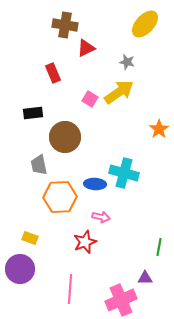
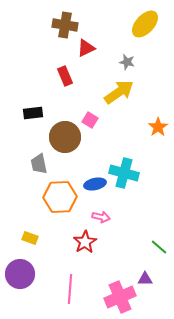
red rectangle: moved 12 px right, 3 px down
pink square: moved 21 px down
orange star: moved 1 px left, 2 px up
gray trapezoid: moved 1 px up
blue ellipse: rotated 15 degrees counterclockwise
red star: rotated 10 degrees counterclockwise
green line: rotated 60 degrees counterclockwise
purple circle: moved 5 px down
purple triangle: moved 1 px down
pink cross: moved 1 px left, 3 px up
